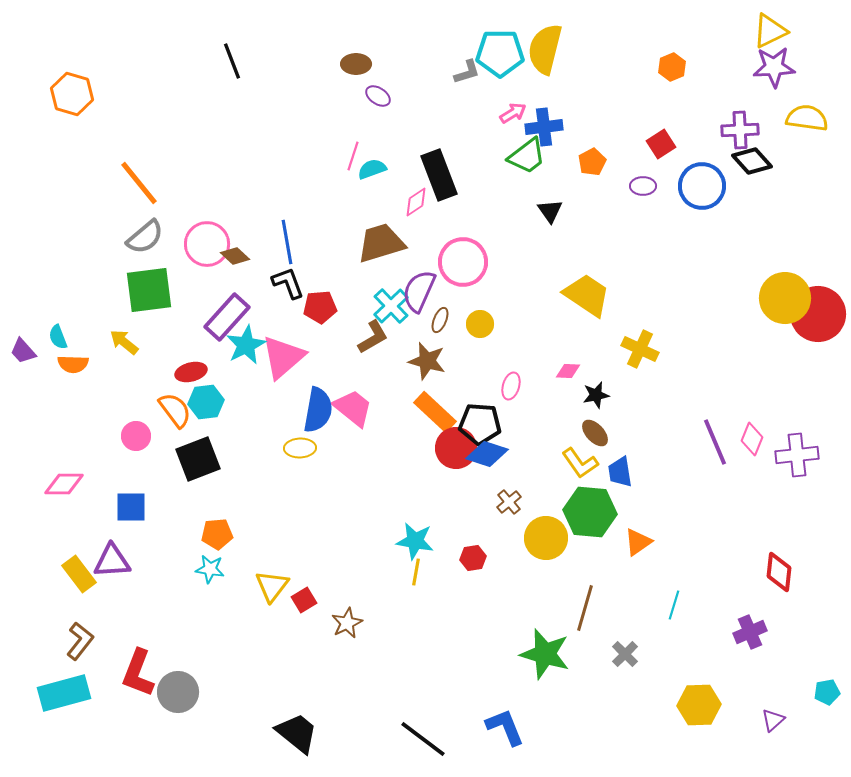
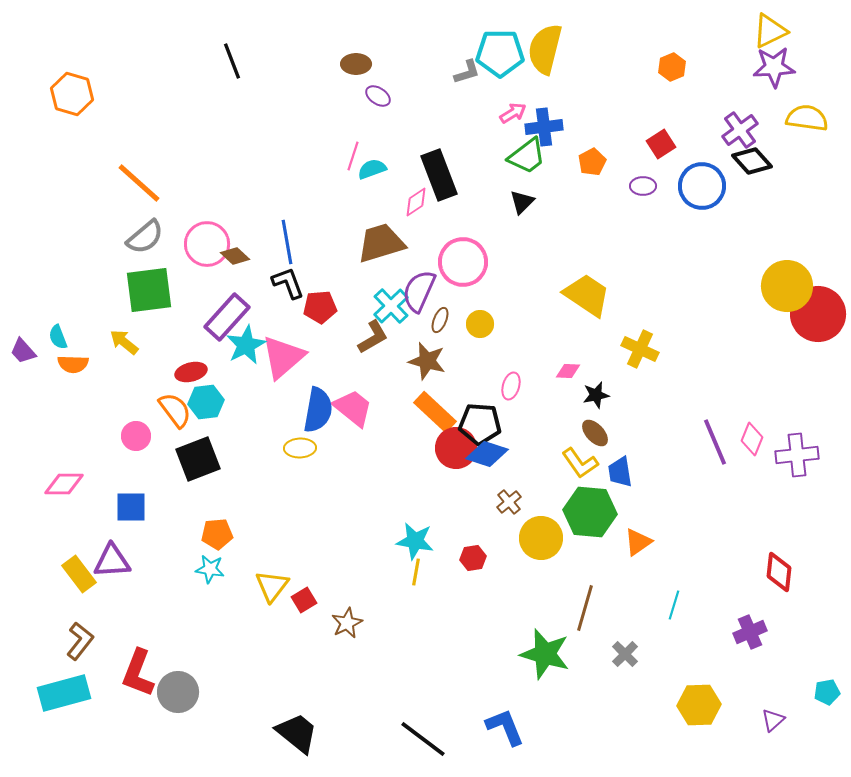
purple cross at (740, 130): rotated 33 degrees counterclockwise
orange line at (139, 183): rotated 9 degrees counterclockwise
black triangle at (550, 211): moved 28 px left, 9 px up; rotated 20 degrees clockwise
yellow circle at (785, 298): moved 2 px right, 12 px up
yellow circle at (546, 538): moved 5 px left
